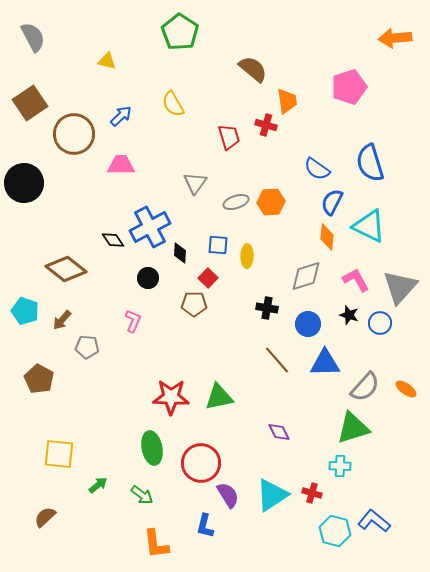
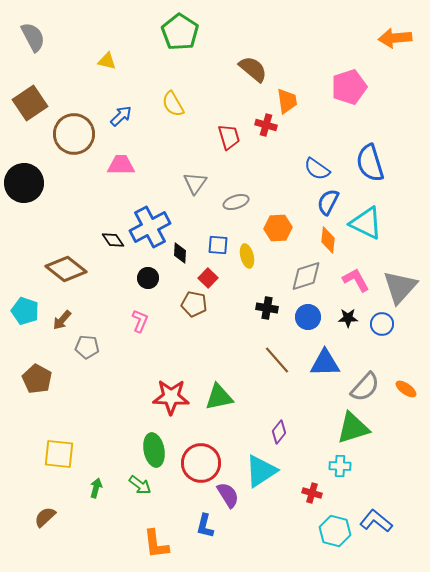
orange hexagon at (271, 202): moved 7 px right, 26 px down
blue semicircle at (332, 202): moved 4 px left
cyan triangle at (369, 226): moved 3 px left, 3 px up
orange diamond at (327, 237): moved 1 px right, 3 px down
yellow ellipse at (247, 256): rotated 15 degrees counterclockwise
brown pentagon at (194, 304): rotated 10 degrees clockwise
black star at (349, 315): moved 1 px left, 3 px down; rotated 18 degrees counterclockwise
pink L-shape at (133, 321): moved 7 px right
blue circle at (380, 323): moved 2 px right, 1 px down
blue circle at (308, 324): moved 7 px up
brown pentagon at (39, 379): moved 2 px left
purple diamond at (279, 432): rotated 65 degrees clockwise
green ellipse at (152, 448): moved 2 px right, 2 px down
green arrow at (98, 485): moved 2 px left, 3 px down; rotated 36 degrees counterclockwise
green arrow at (142, 495): moved 2 px left, 10 px up
cyan triangle at (272, 495): moved 11 px left, 24 px up
blue L-shape at (374, 521): moved 2 px right
